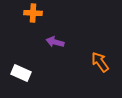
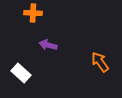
purple arrow: moved 7 px left, 3 px down
white rectangle: rotated 18 degrees clockwise
